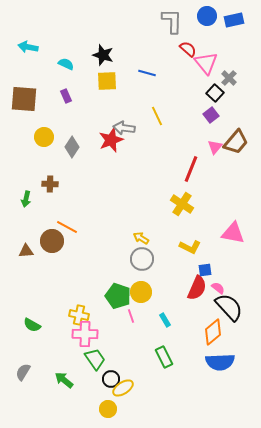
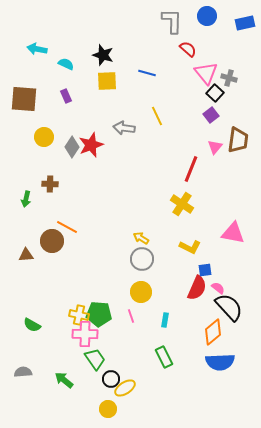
blue rectangle at (234, 20): moved 11 px right, 3 px down
cyan arrow at (28, 47): moved 9 px right, 2 px down
pink triangle at (206, 63): moved 10 px down
gray cross at (229, 78): rotated 28 degrees counterclockwise
red star at (111, 140): moved 20 px left, 5 px down
brown trapezoid at (236, 142): moved 2 px right, 2 px up; rotated 32 degrees counterclockwise
brown triangle at (26, 251): moved 4 px down
green pentagon at (118, 296): moved 19 px left, 18 px down; rotated 15 degrees counterclockwise
cyan rectangle at (165, 320): rotated 40 degrees clockwise
gray semicircle at (23, 372): rotated 54 degrees clockwise
yellow ellipse at (123, 388): moved 2 px right
